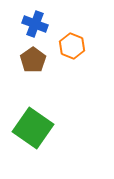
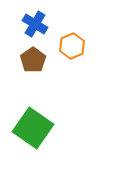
blue cross: rotated 10 degrees clockwise
orange hexagon: rotated 15 degrees clockwise
